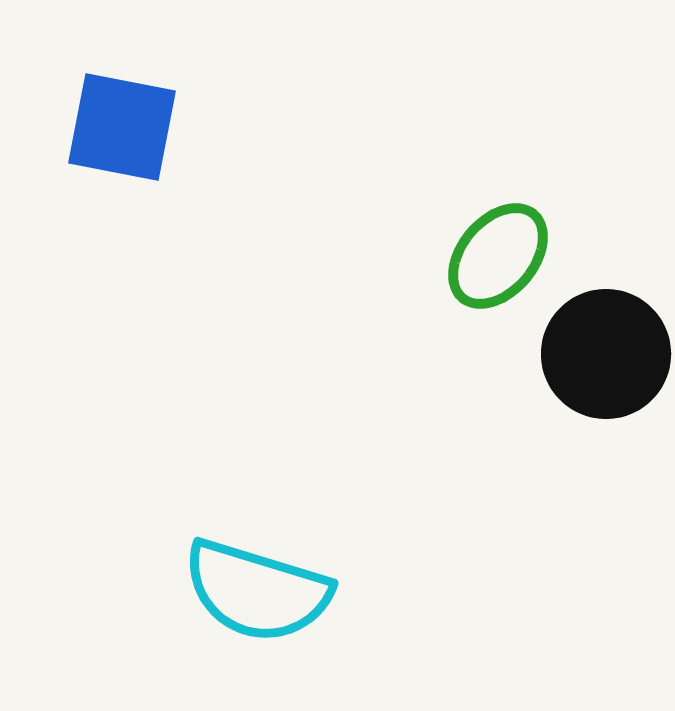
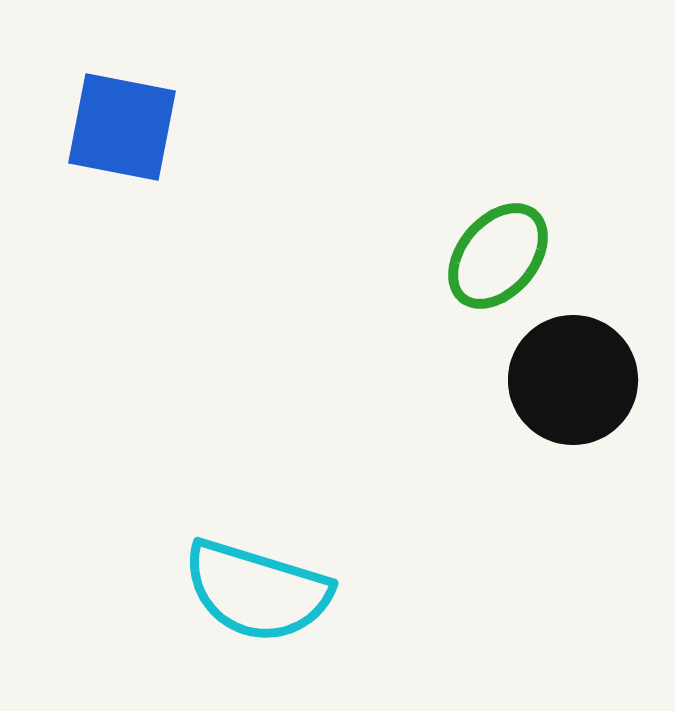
black circle: moved 33 px left, 26 px down
